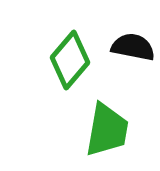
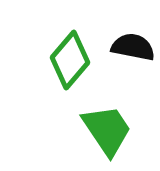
green trapezoid: rotated 44 degrees counterclockwise
